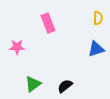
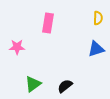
pink rectangle: rotated 30 degrees clockwise
